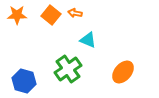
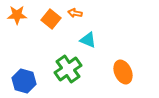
orange square: moved 4 px down
orange ellipse: rotated 65 degrees counterclockwise
